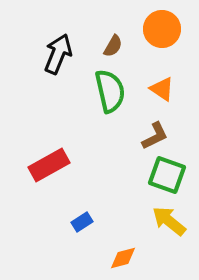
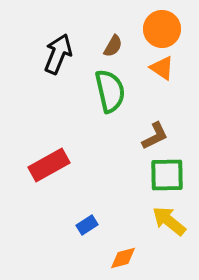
orange triangle: moved 21 px up
green square: rotated 21 degrees counterclockwise
blue rectangle: moved 5 px right, 3 px down
